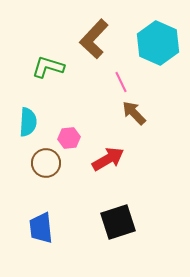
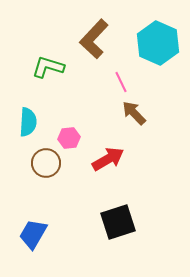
blue trapezoid: moved 8 px left, 6 px down; rotated 36 degrees clockwise
